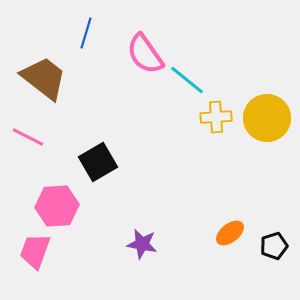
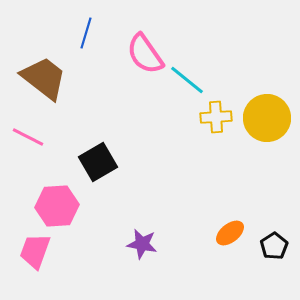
black pentagon: rotated 16 degrees counterclockwise
